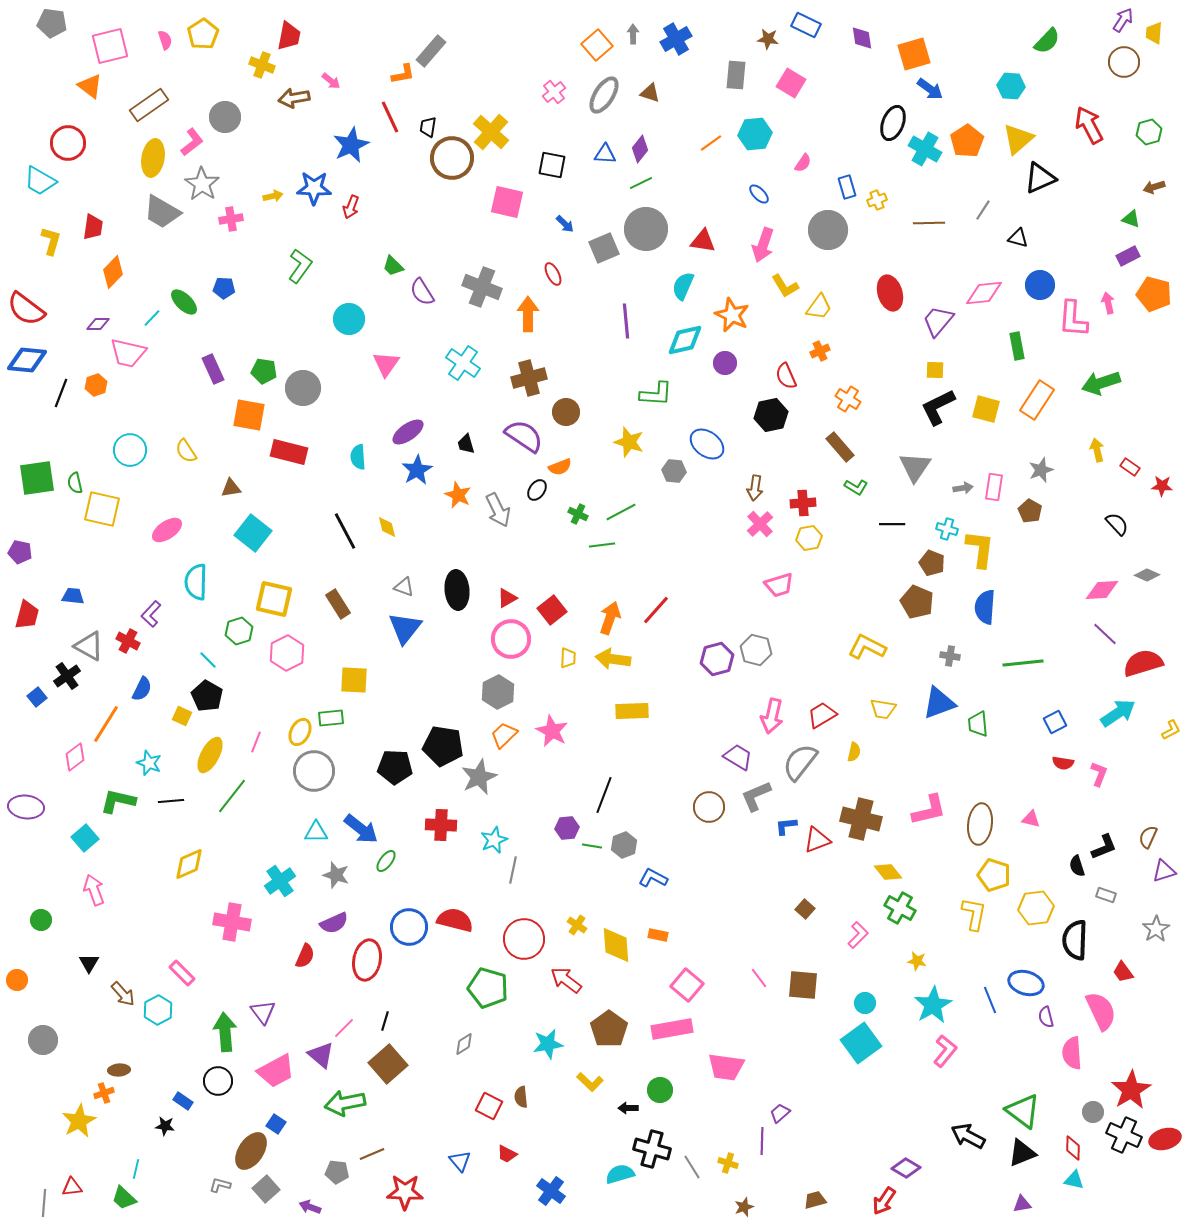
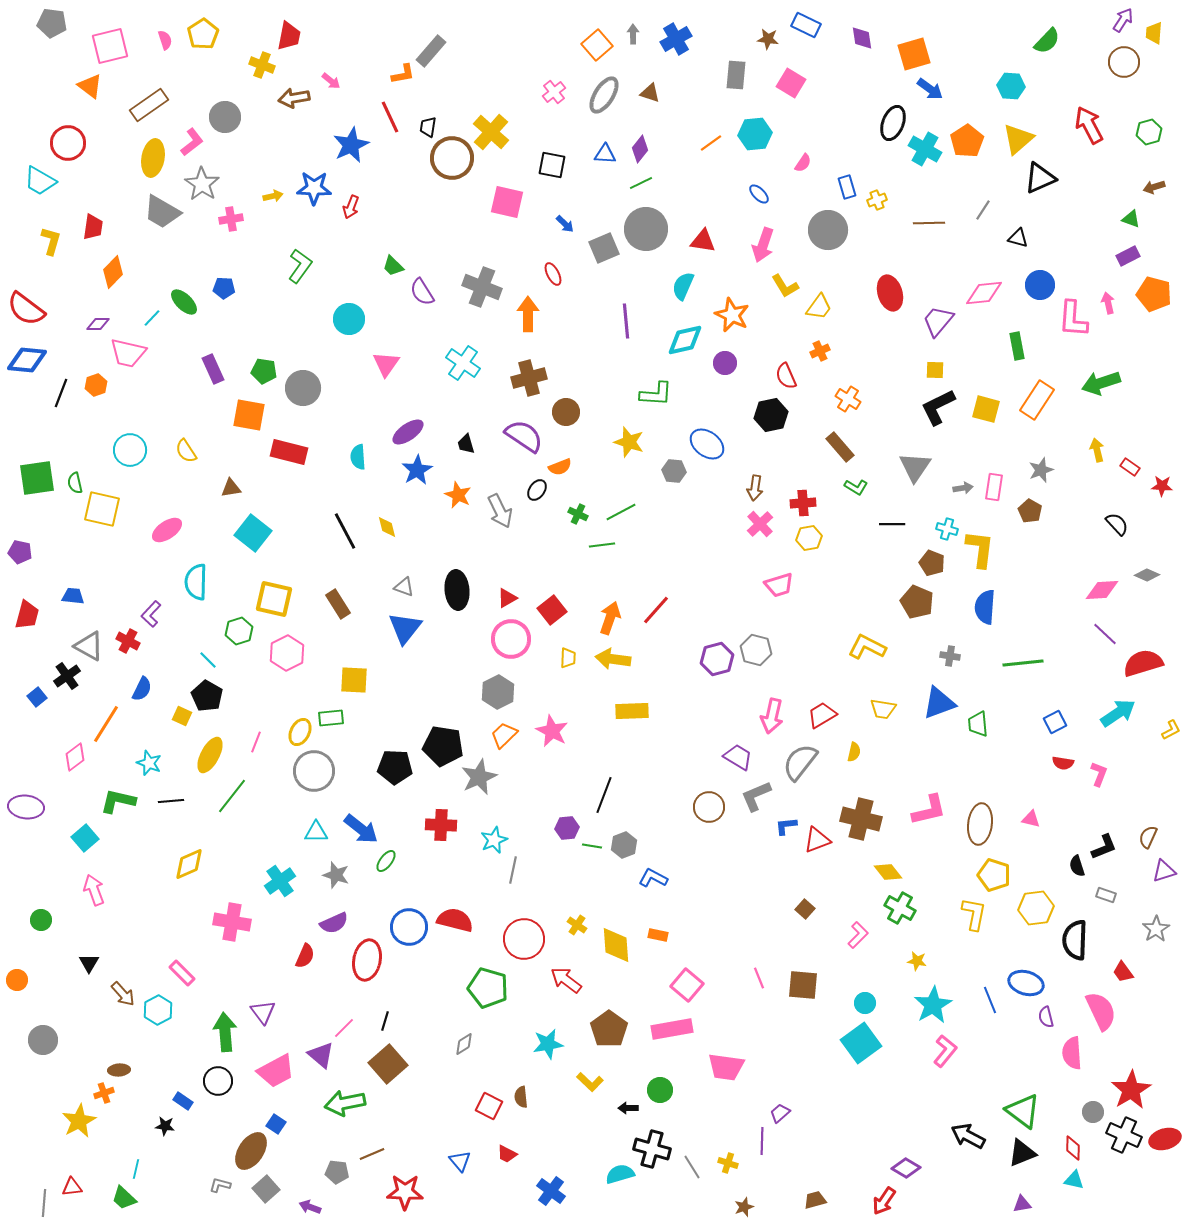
gray arrow at (498, 510): moved 2 px right, 1 px down
pink line at (759, 978): rotated 15 degrees clockwise
